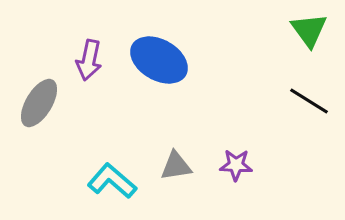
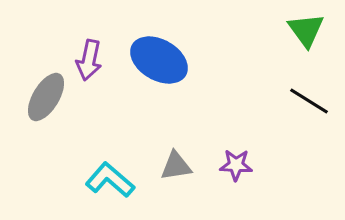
green triangle: moved 3 px left
gray ellipse: moved 7 px right, 6 px up
cyan L-shape: moved 2 px left, 1 px up
